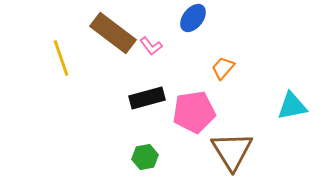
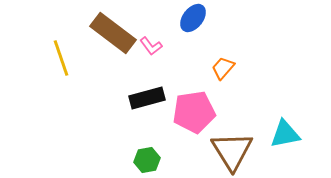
cyan triangle: moved 7 px left, 28 px down
green hexagon: moved 2 px right, 3 px down
